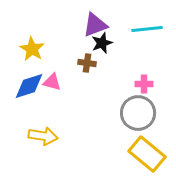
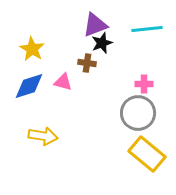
pink triangle: moved 11 px right
